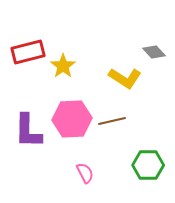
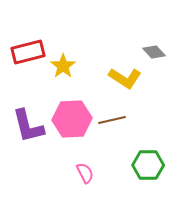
brown line: moved 1 px up
purple L-shape: moved 5 px up; rotated 15 degrees counterclockwise
